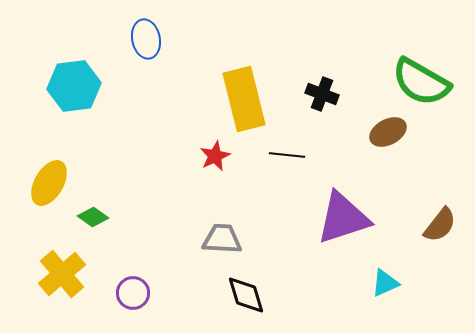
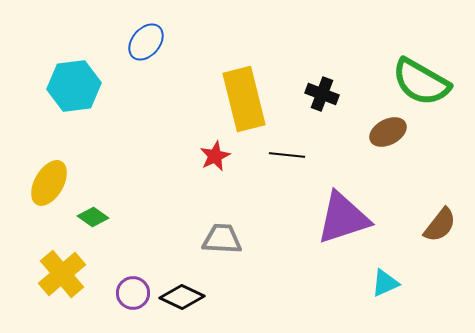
blue ellipse: moved 3 px down; rotated 51 degrees clockwise
black diamond: moved 64 px left, 2 px down; rotated 48 degrees counterclockwise
